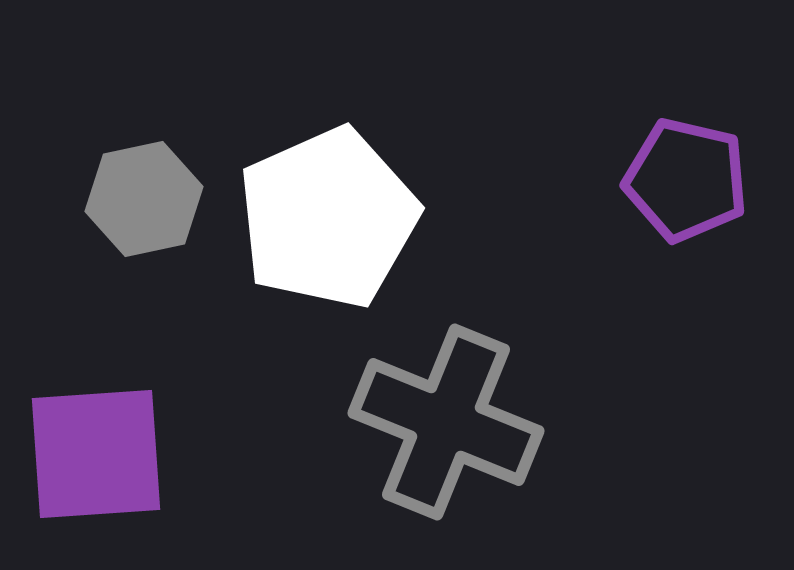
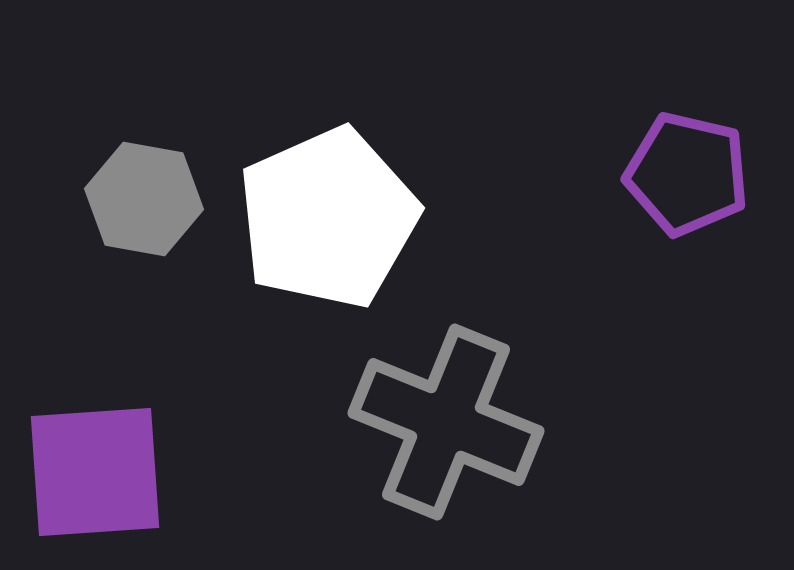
purple pentagon: moved 1 px right, 6 px up
gray hexagon: rotated 22 degrees clockwise
purple square: moved 1 px left, 18 px down
